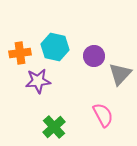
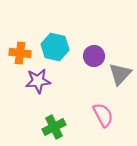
orange cross: rotated 15 degrees clockwise
green cross: rotated 15 degrees clockwise
